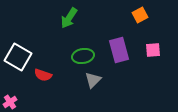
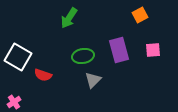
pink cross: moved 4 px right
